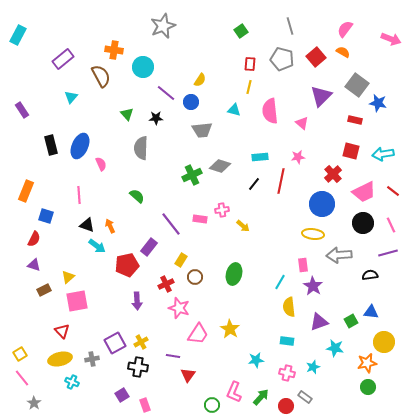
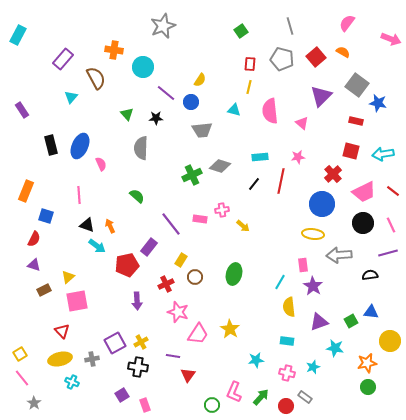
pink semicircle at (345, 29): moved 2 px right, 6 px up
purple rectangle at (63, 59): rotated 10 degrees counterclockwise
brown semicircle at (101, 76): moved 5 px left, 2 px down
red rectangle at (355, 120): moved 1 px right, 1 px down
pink star at (179, 308): moved 1 px left, 4 px down
yellow circle at (384, 342): moved 6 px right, 1 px up
